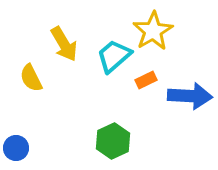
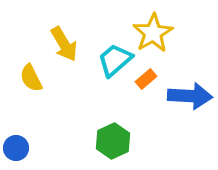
yellow star: moved 2 px down
cyan trapezoid: moved 1 px right, 4 px down
orange rectangle: moved 1 px up; rotated 15 degrees counterclockwise
